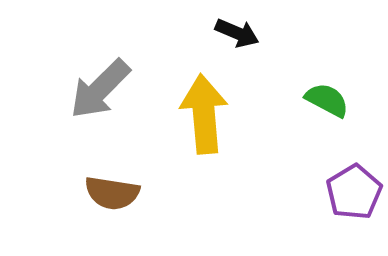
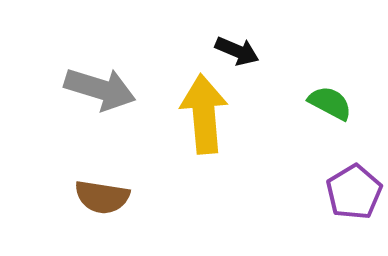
black arrow: moved 18 px down
gray arrow: rotated 118 degrees counterclockwise
green semicircle: moved 3 px right, 3 px down
brown semicircle: moved 10 px left, 4 px down
